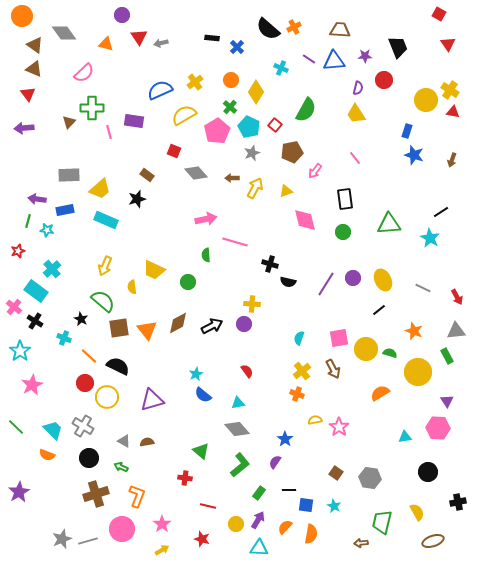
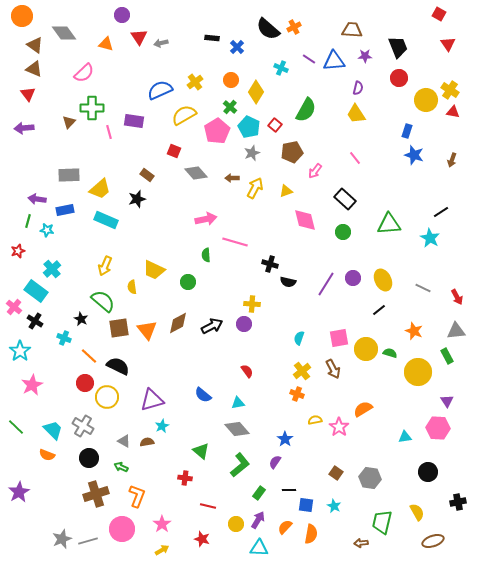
brown trapezoid at (340, 30): moved 12 px right
red circle at (384, 80): moved 15 px right, 2 px up
black rectangle at (345, 199): rotated 40 degrees counterclockwise
cyan star at (196, 374): moved 34 px left, 52 px down
orange semicircle at (380, 393): moved 17 px left, 16 px down
